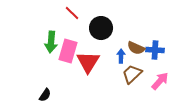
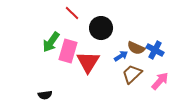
green arrow: rotated 30 degrees clockwise
blue cross: rotated 24 degrees clockwise
blue arrow: rotated 56 degrees clockwise
black semicircle: rotated 48 degrees clockwise
